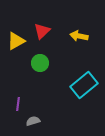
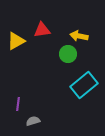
red triangle: moved 1 px up; rotated 36 degrees clockwise
green circle: moved 28 px right, 9 px up
